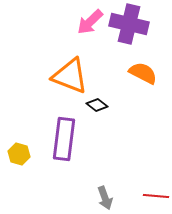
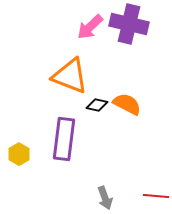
pink arrow: moved 5 px down
orange semicircle: moved 16 px left, 31 px down
black diamond: rotated 25 degrees counterclockwise
yellow hexagon: rotated 15 degrees clockwise
